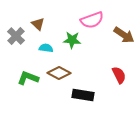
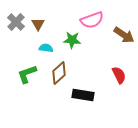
brown triangle: rotated 16 degrees clockwise
gray cross: moved 14 px up
brown diamond: rotated 70 degrees counterclockwise
green L-shape: moved 1 px left, 4 px up; rotated 40 degrees counterclockwise
